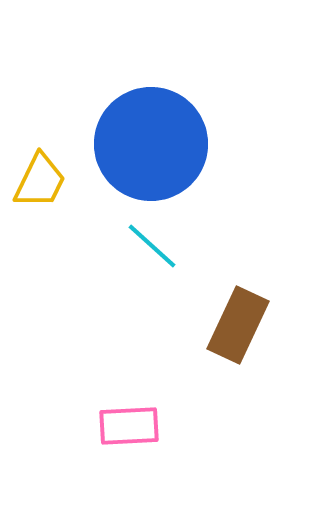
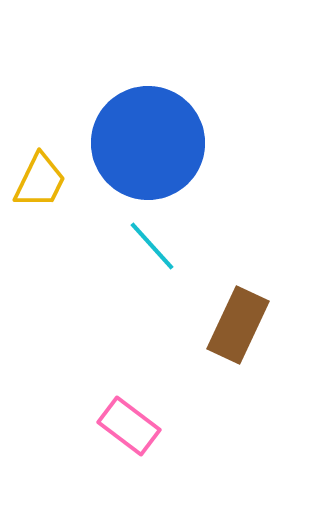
blue circle: moved 3 px left, 1 px up
cyan line: rotated 6 degrees clockwise
pink rectangle: rotated 40 degrees clockwise
